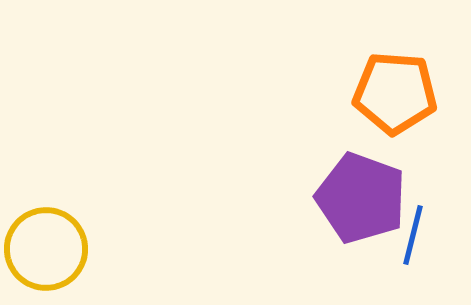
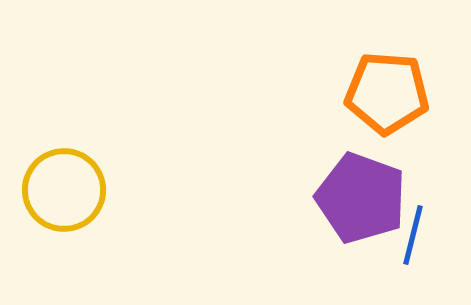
orange pentagon: moved 8 px left
yellow circle: moved 18 px right, 59 px up
